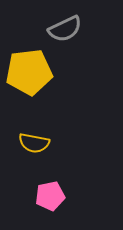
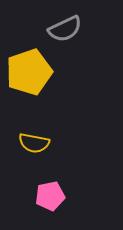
yellow pentagon: rotated 12 degrees counterclockwise
